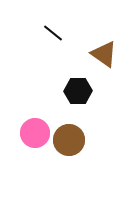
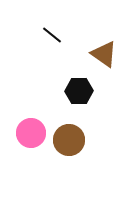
black line: moved 1 px left, 2 px down
black hexagon: moved 1 px right
pink circle: moved 4 px left
